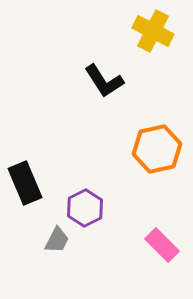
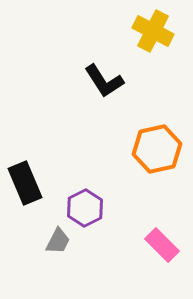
gray trapezoid: moved 1 px right, 1 px down
